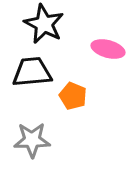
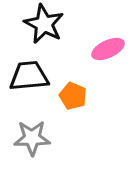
pink ellipse: rotated 40 degrees counterclockwise
black trapezoid: moved 3 px left, 4 px down
gray star: moved 2 px up
